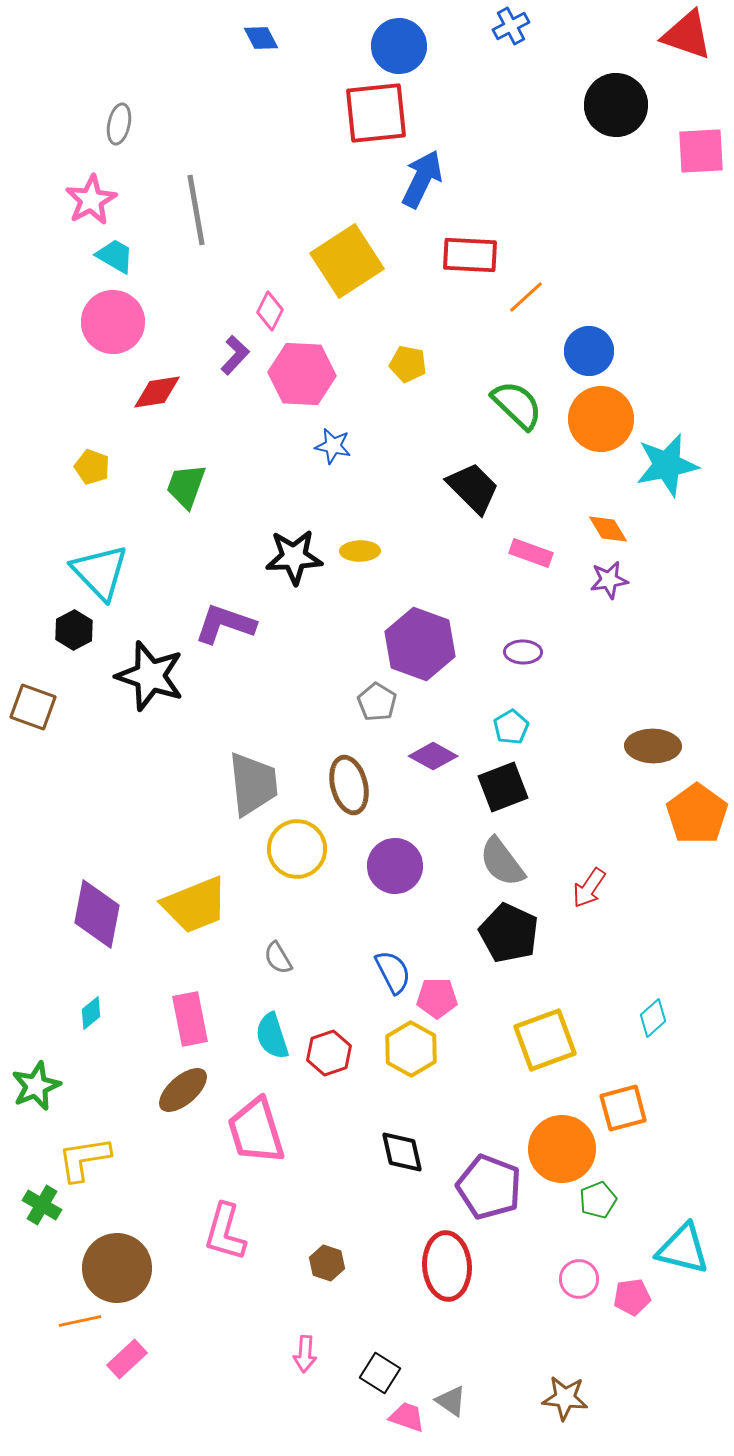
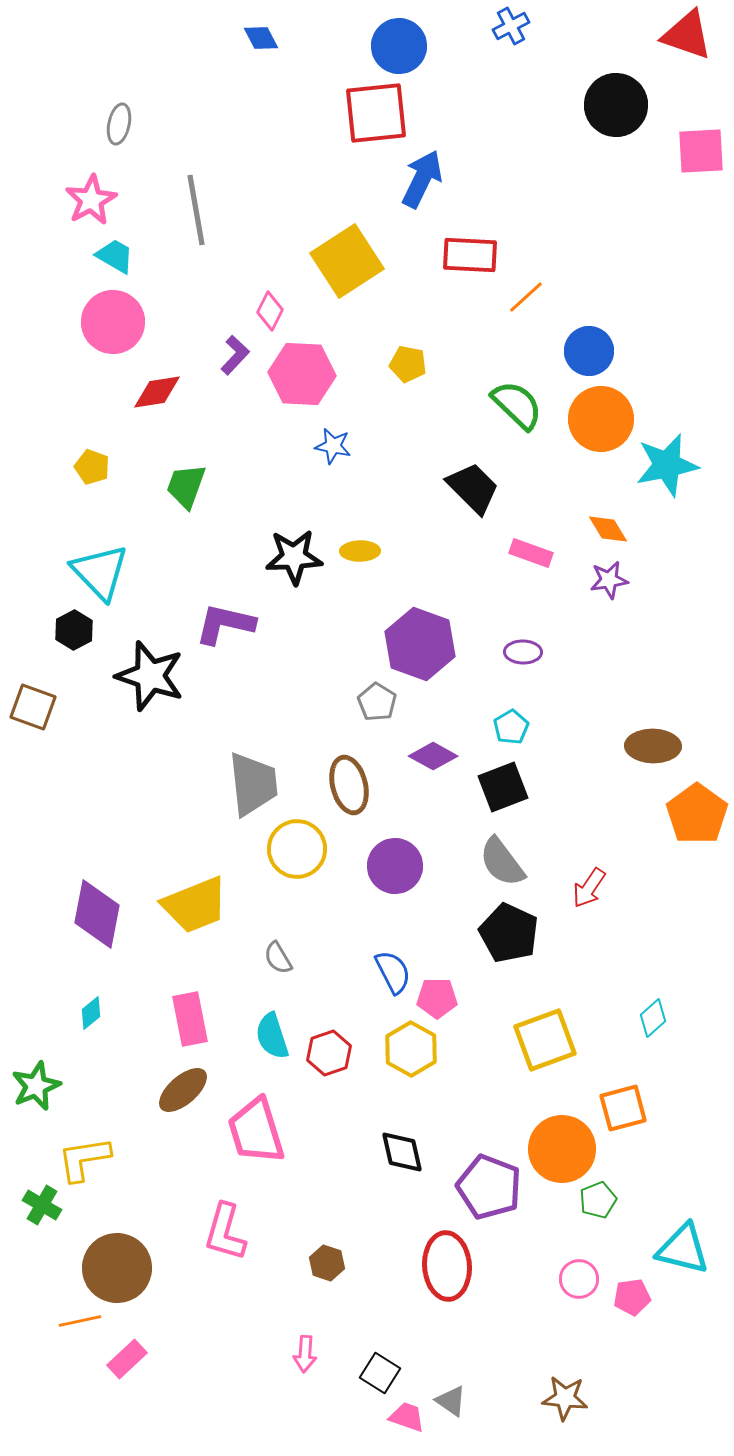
purple L-shape at (225, 624): rotated 6 degrees counterclockwise
